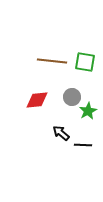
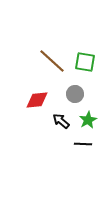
brown line: rotated 36 degrees clockwise
gray circle: moved 3 px right, 3 px up
green star: moved 9 px down
black arrow: moved 12 px up
black line: moved 1 px up
